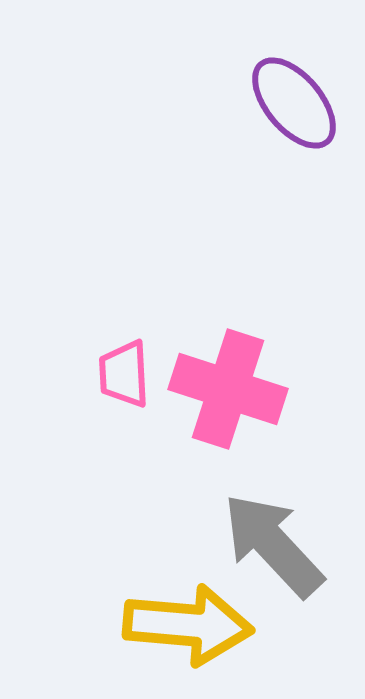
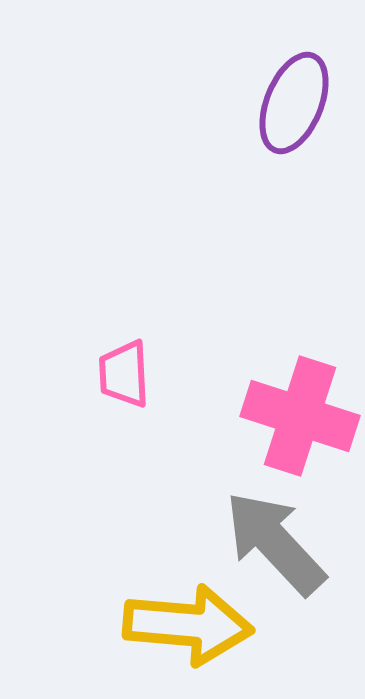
purple ellipse: rotated 62 degrees clockwise
pink cross: moved 72 px right, 27 px down
gray arrow: moved 2 px right, 2 px up
